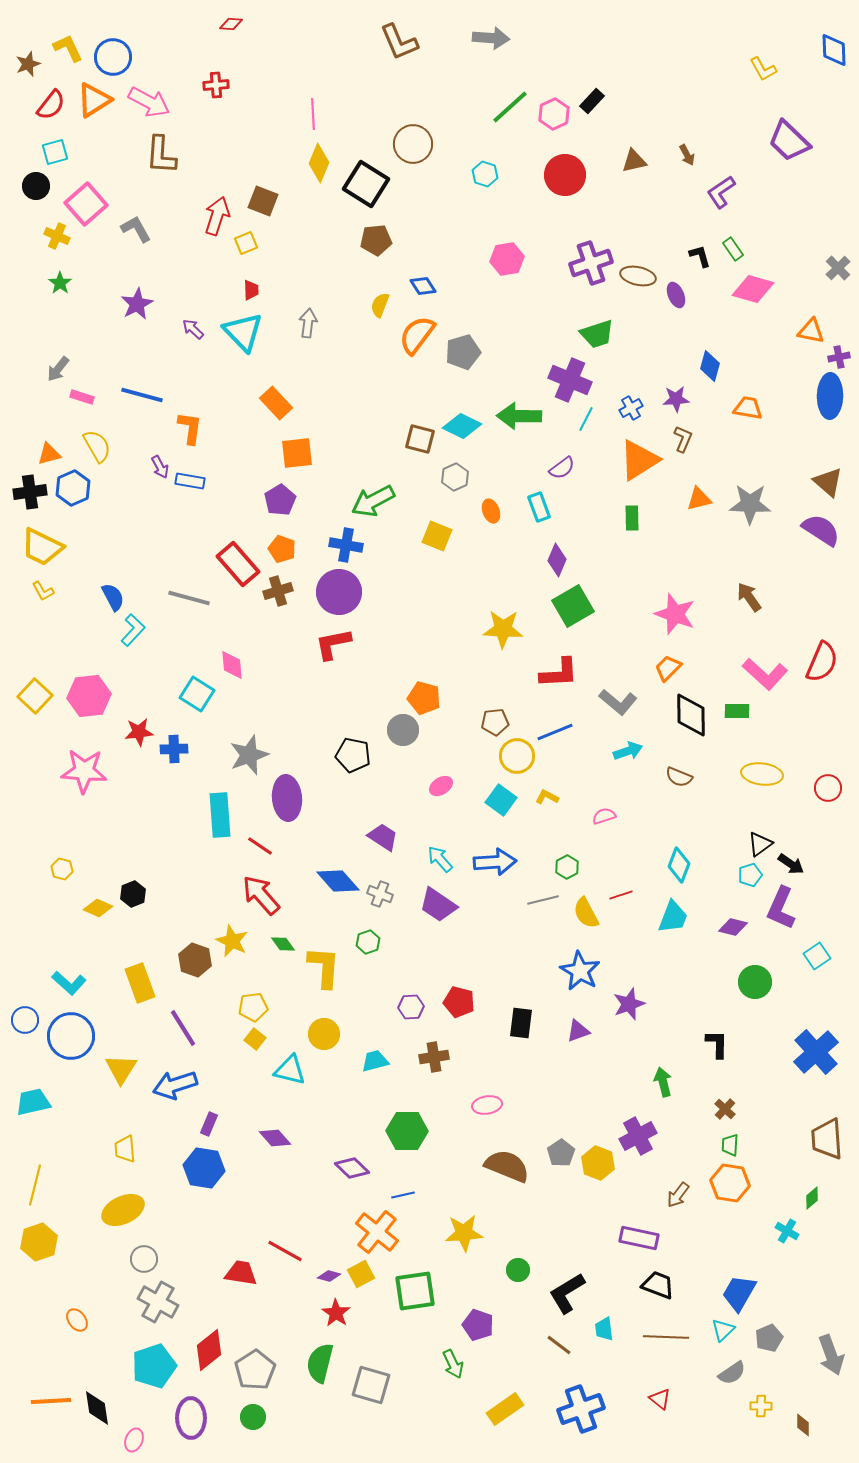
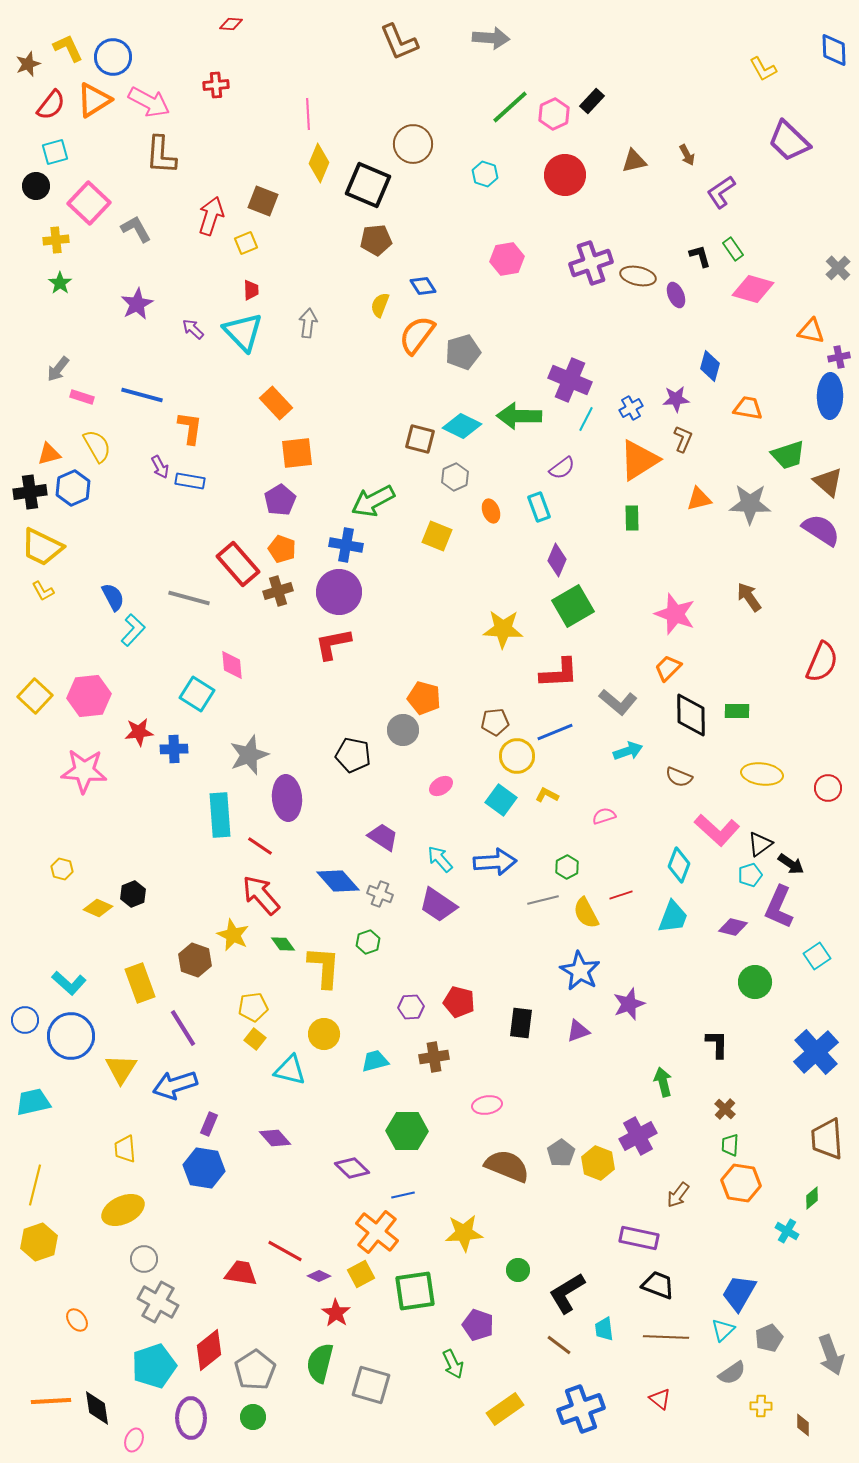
pink line at (313, 114): moved 5 px left
black square at (366, 184): moved 2 px right, 1 px down; rotated 9 degrees counterclockwise
pink square at (86, 204): moved 3 px right, 1 px up; rotated 6 degrees counterclockwise
red arrow at (217, 216): moved 6 px left
yellow cross at (57, 236): moved 1 px left, 4 px down; rotated 30 degrees counterclockwise
green trapezoid at (597, 334): moved 191 px right, 121 px down
pink L-shape at (765, 674): moved 48 px left, 156 px down
yellow L-shape at (547, 797): moved 2 px up
purple L-shape at (781, 908): moved 2 px left, 1 px up
yellow star at (232, 941): moved 1 px right, 6 px up
orange hexagon at (730, 1183): moved 11 px right
purple diamond at (329, 1276): moved 10 px left; rotated 10 degrees clockwise
